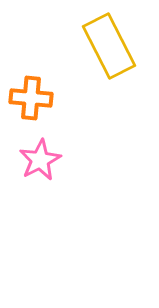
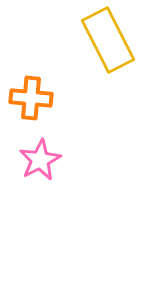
yellow rectangle: moved 1 px left, 6 px up
